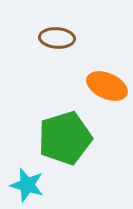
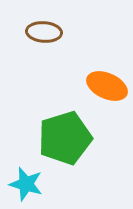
brown ellipse: moved 13 px left, 6 px up
cyan star: moved 1 px left, 1 px up
